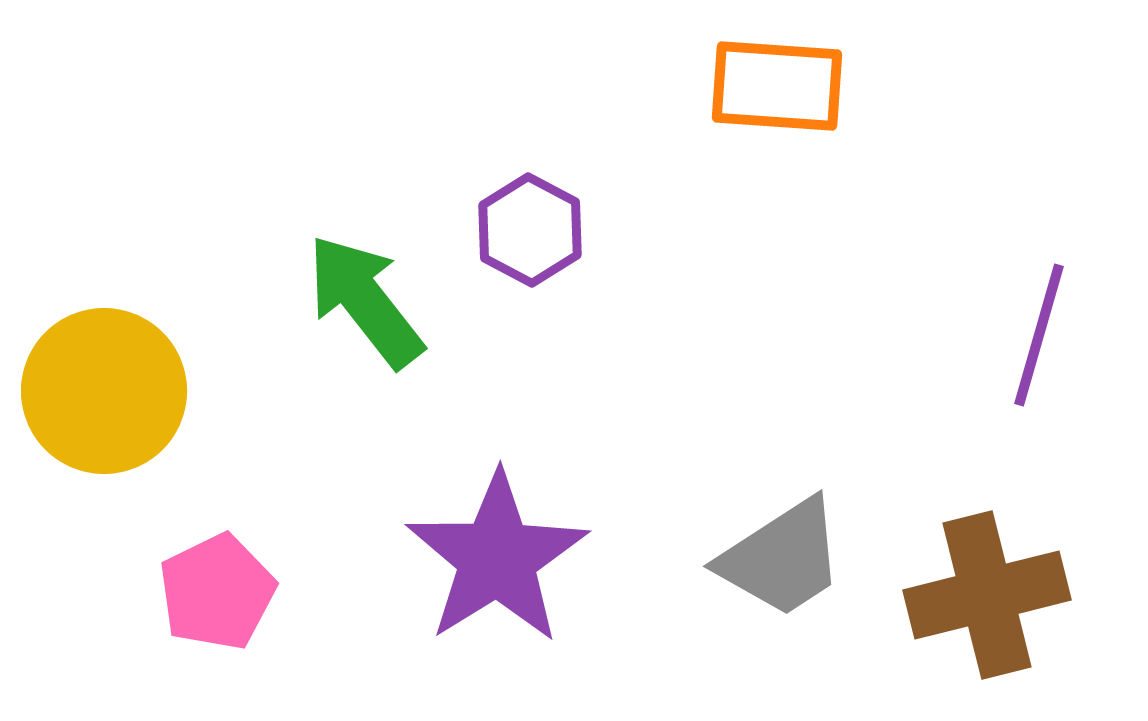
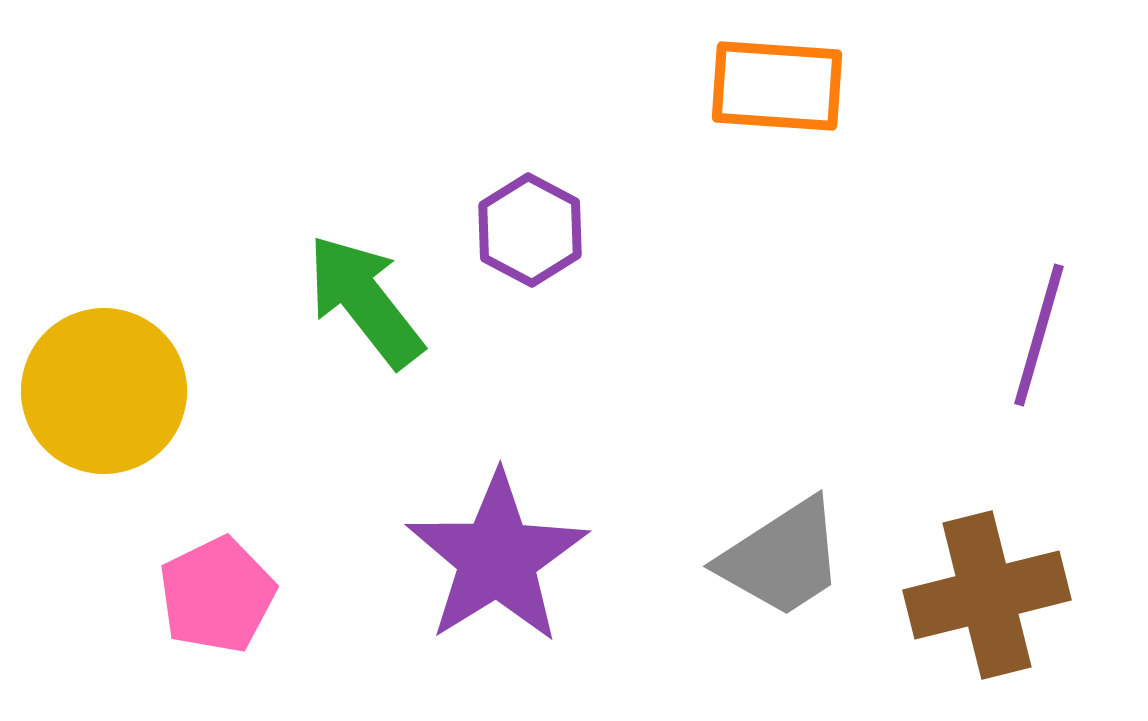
pink pentagon: moved 3 px down
